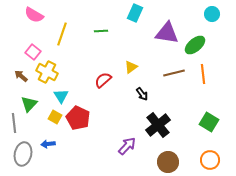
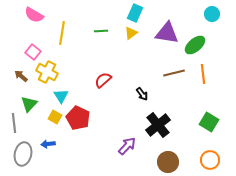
yellow line: moved 1 px up; rotated 10 degrees counterclockwise
yellow triangle: moved 34 px up
